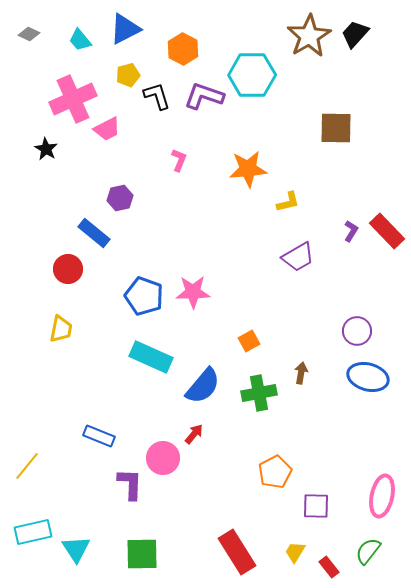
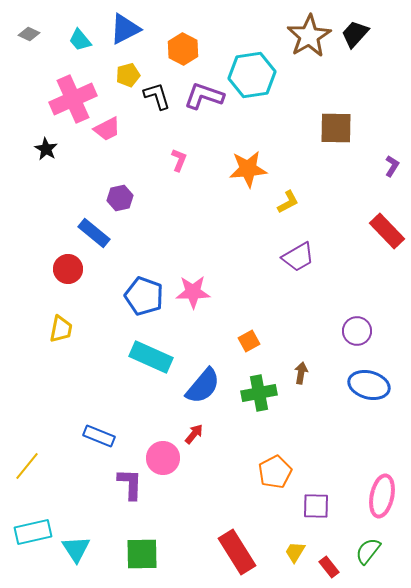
cyan hexagon at (252, 75): rotated 9 degrees counterclockwise
yellow L-shape at (288, 202): rotated 15 degrees counterclockwise
purple L-shape at (351, 231): moved 41 px right, 65 px up
blue ellipse at (368, 377): moved 1 px right, 8 px down
